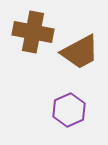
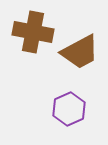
purple hexagon: moved 1 px up
